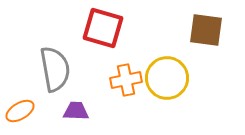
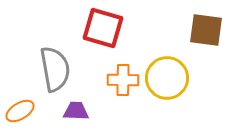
orange cross: moved 3 px left; rotated 12 degrees clockwise
